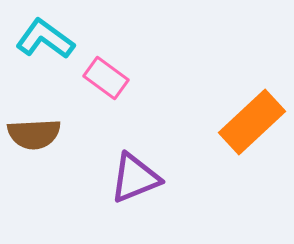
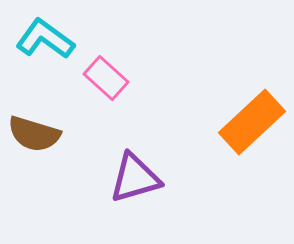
pink rectangle: rotated 6 degrees clockwise
brown semicircle: rotated 20 degrees clockwise
purple triangle: rotated 6 degrees clockwise
